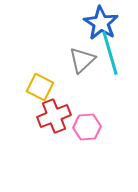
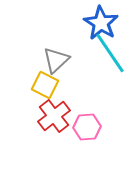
cyan line: rotated 18 degrees counterclockwise
gray triangle: moved 26 px left
yellow square: moved 5 px right, 2 px up
red cross: rotated 16 degrees counterclockwise
